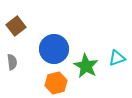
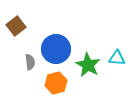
blue circle: moved 2 px right
cyan triangle: rotated 24 degrees clockwise
gray semicircle: moved 18 px right
green star: moved 2 px right, 1 px up
